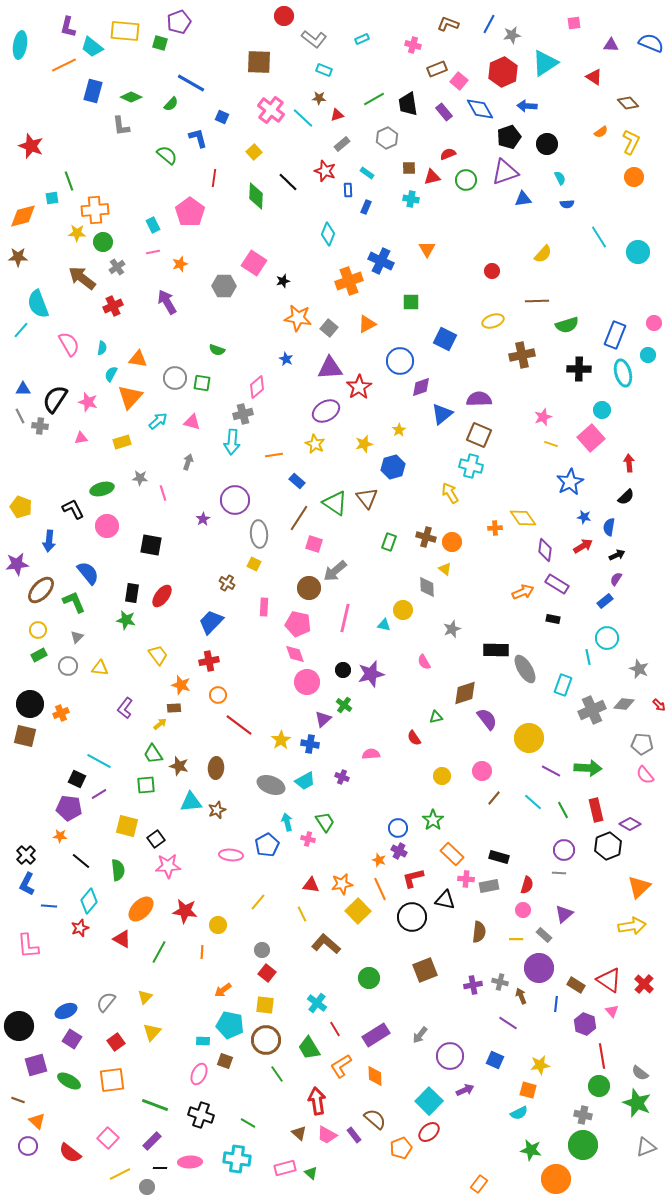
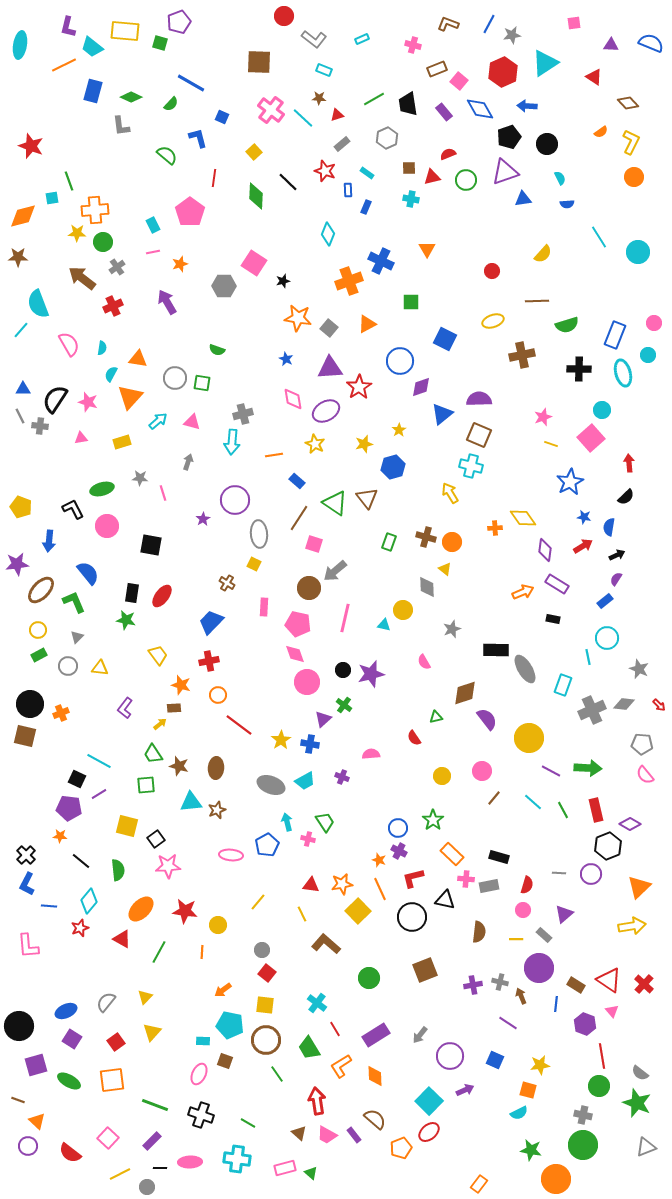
pink diamond at (257, 387): moved 36 px right, 12 px down; rotated 60 degrees counterclockwise
purple circle at (564, 850): moved 27 px right, 24 px down
